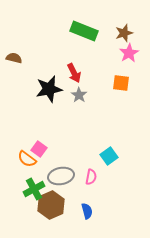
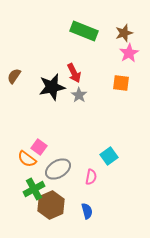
brown semicircle: moved 18 px down; rotated 70 degrees counterclockwise
black star: moved 3 px right, 2 px up
pink square: moved 2 px up
gray ellipse: moved 3 px left, 7 px up; rotated 20 degrees counterclockwise
